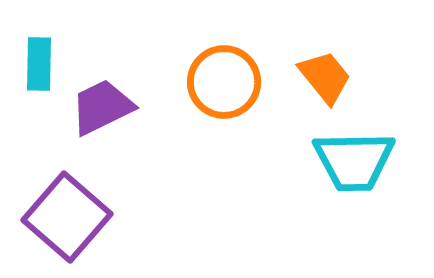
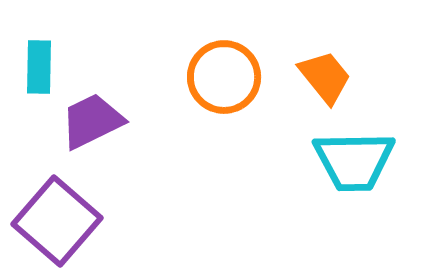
cyan rectangle: moved 3 px down
orange circle: moved 5 px up
purple trapezoid: moved 10 px left, 14 px down
purple square: moved 10 px left, 4 px down
